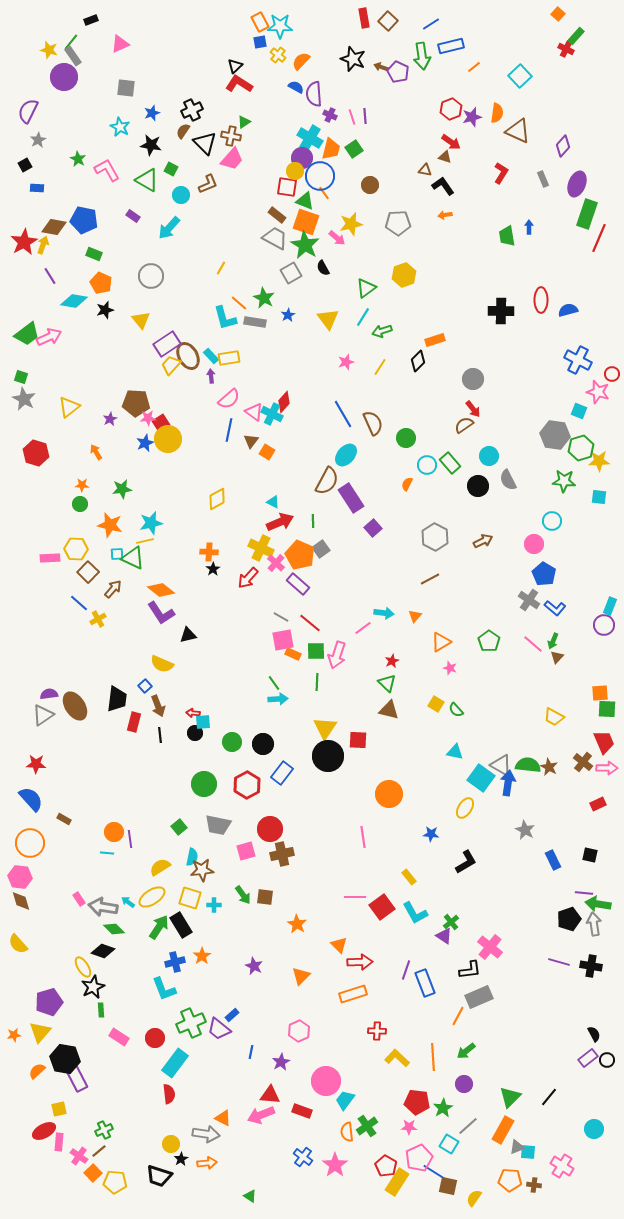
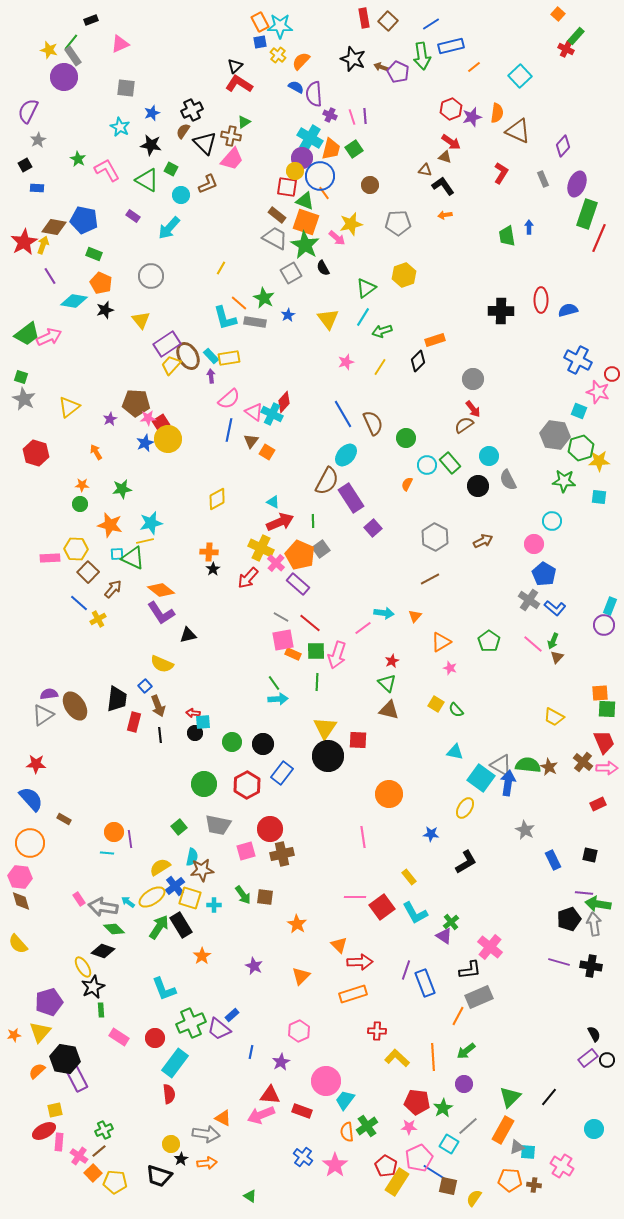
blue cross at (175, 962): moved 76 px up; rotated 24 degrees counterclockwise
yellow square at (59, 1109): moved 4 px left, 1 px down
